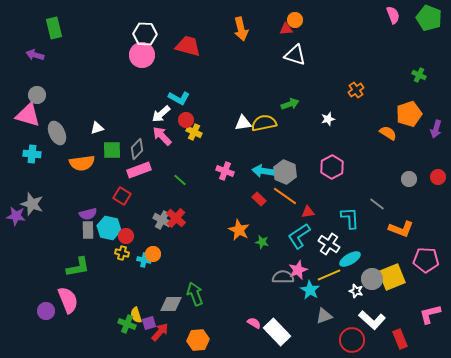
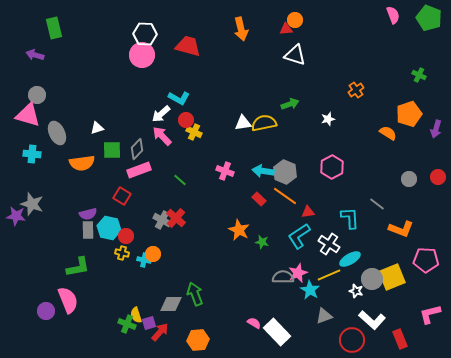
pink star at (298, 270): moved 3 px down
